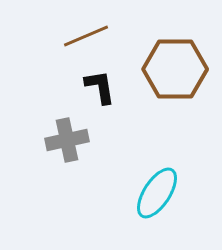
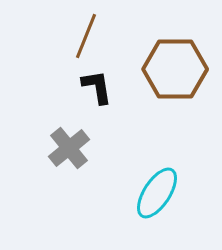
brown line: rotated 45 degrees counterclockwise
black L-shape: moved 3 px left
gray cross: moved 2 px right, 8 px down; rotated 27 degrees counterclockwise
